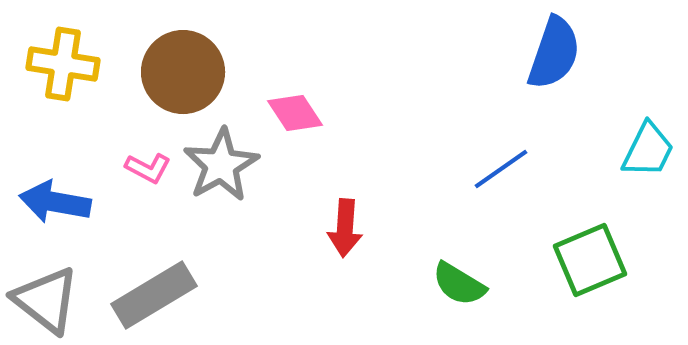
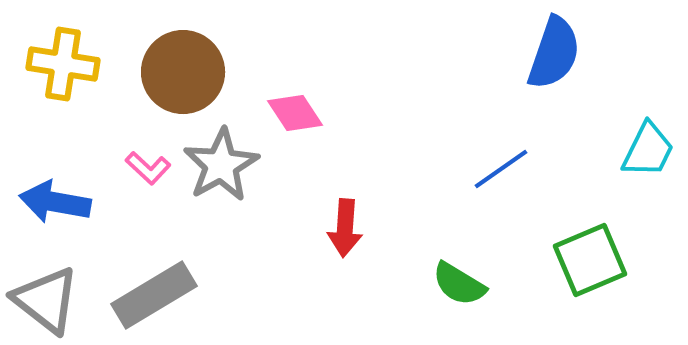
pink L-shape: rotated 15 degrees clockwise
